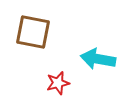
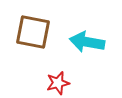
cyan arrow: moved 11 px left, 17 px up
